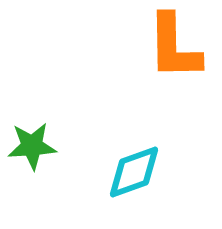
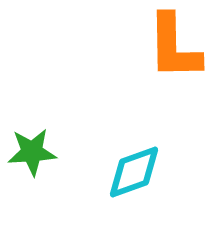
green star: moved 6 px down
